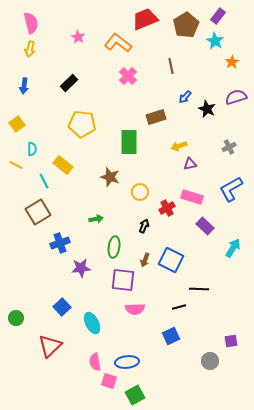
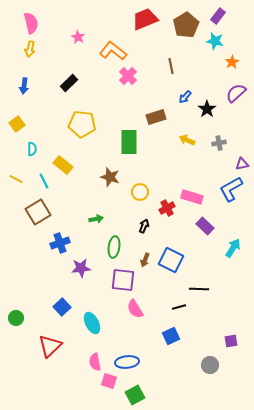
cyan star at (215, 41): rotated 18 degrees counterclockwise
orange L-shape at (118, 43): moved 5 px left, 8 px down
purple semicircle at (236, 97): moved 4 px up; rotated 25 degrees counterclockwise
black star at (207, 109): rotated 12 degrees clockwise
yellow arrow at (179, 146): moved 8 px right, 6 px up; rotated 42 degrees clockwise
gray cross at (229, 147): moved 10 px left, 4 px up; rotated 16 degrees clockwise
purple triangle at (190, 164): moved 52 px right
yellow line at (16, 165): moved 14 px down
pink semicircle at (135, 309): rotated 60 degrees clockwise
gray circle at (210, 361): moved 4 px down
